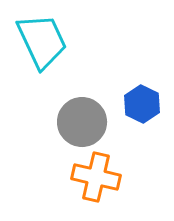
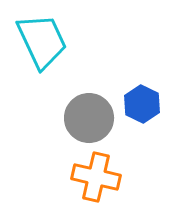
gray circle: moved 7 px right, 4 px up
